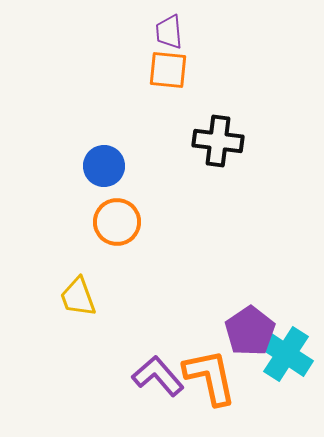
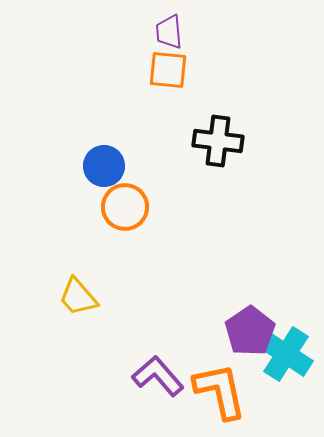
orange circle: moved 8 px right, 15 px up
yellow trapezoid: rotated 21 degrees counterclockwise
orange L-shape: moved 10 px right, 14 px down
